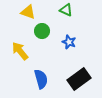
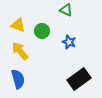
yellow triangle: moved 10 px left, 13 px down
blue semicircle: moved 23 px left
